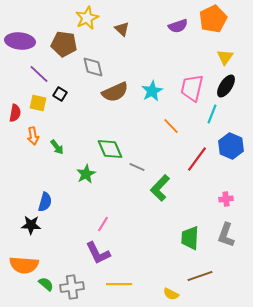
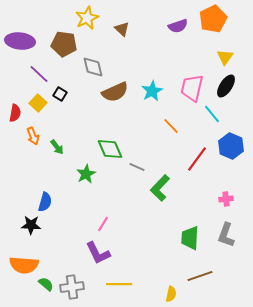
yellow square: rotated 30 degrees clockwise
cyan line: rotated 60 degrees counterclockwise
orange arrow: rotated 12 degrees counterclockwise
yellow semicircle: rotated 105 degrees counterclockwise
